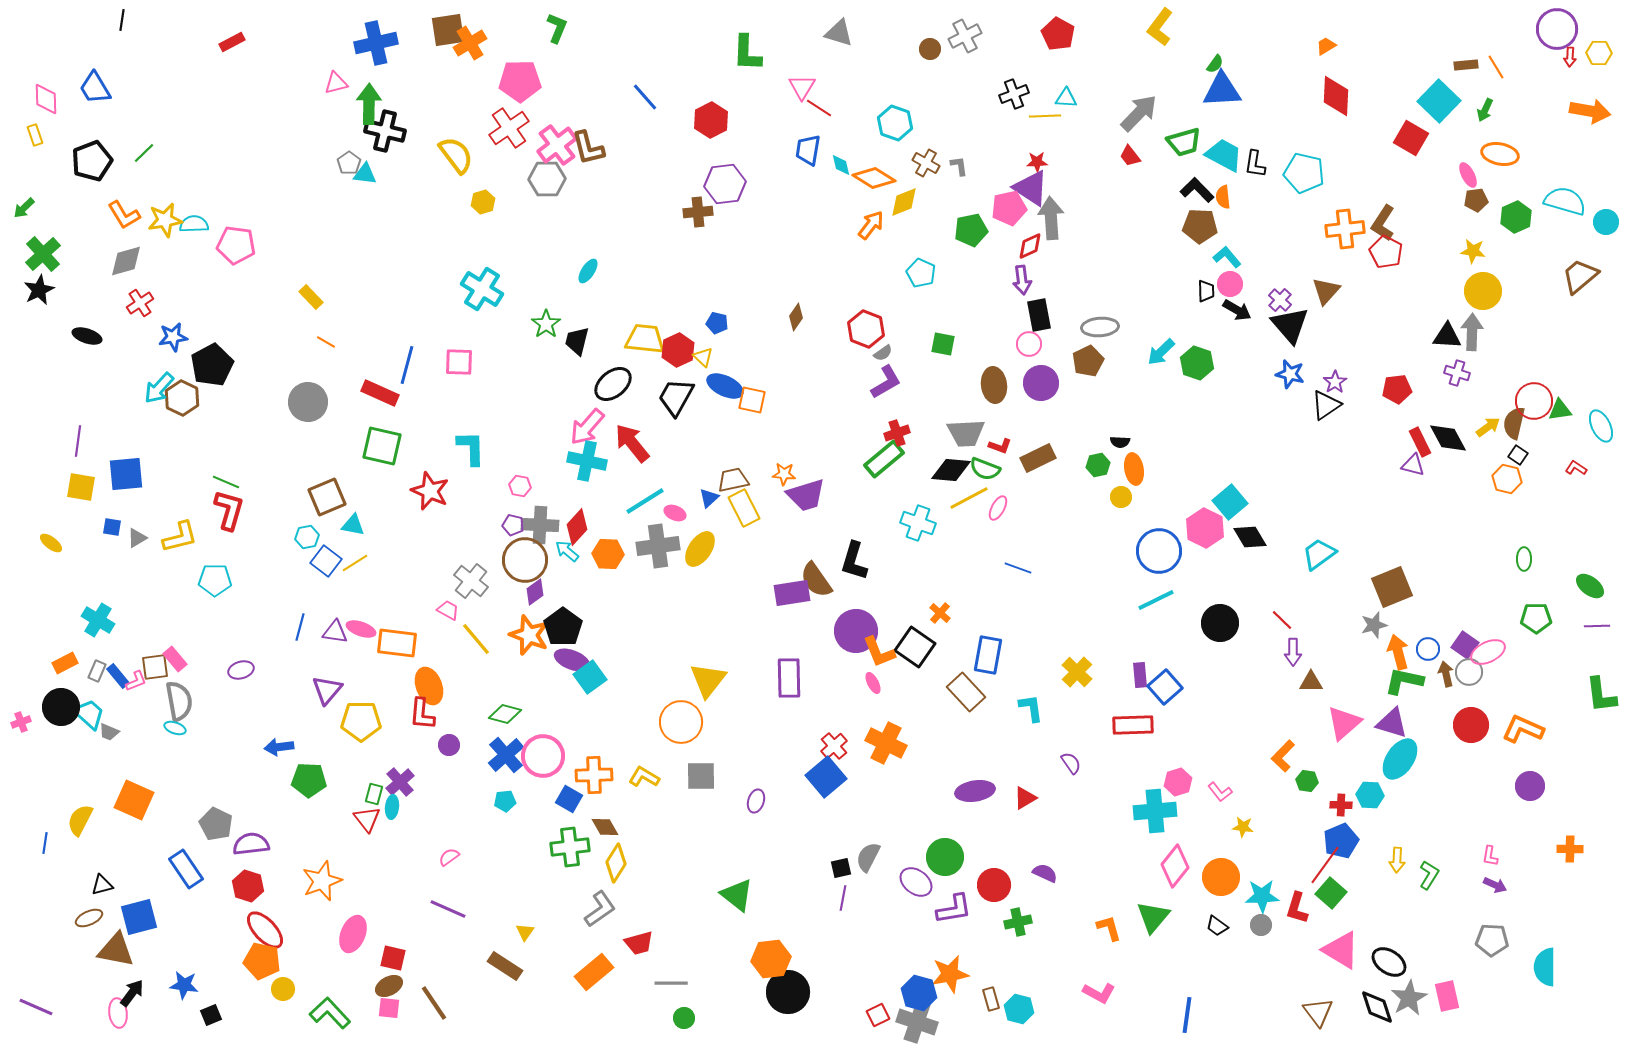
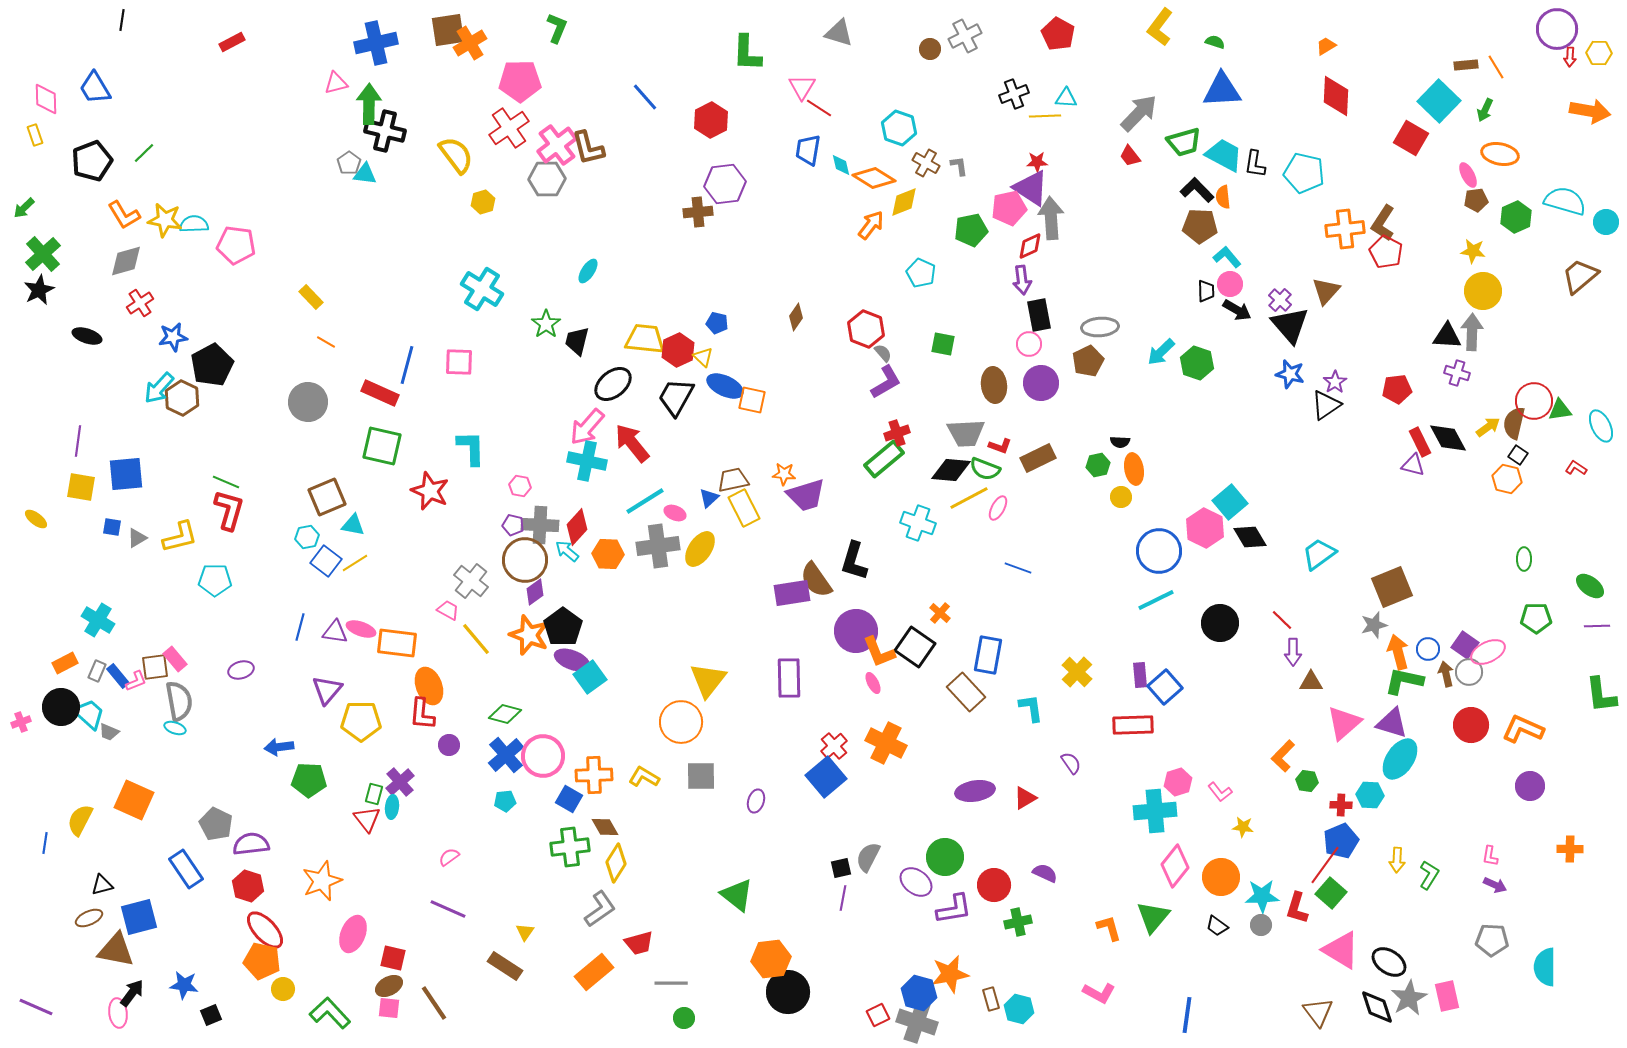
green semicircle at (1215, 64): moved 22 px up; rotated 108 degrees counterclockwise
cyan hexagon at (895, 123): moved 4 px right, 5 px down
yellow star at (165, 220): rotated 20 degrees clockwise
gray semicircle at (883, 353): rotated 96 degrees counterclockwise
yellow ellipse at (51, 543): moved 15 px left, 24 px up
